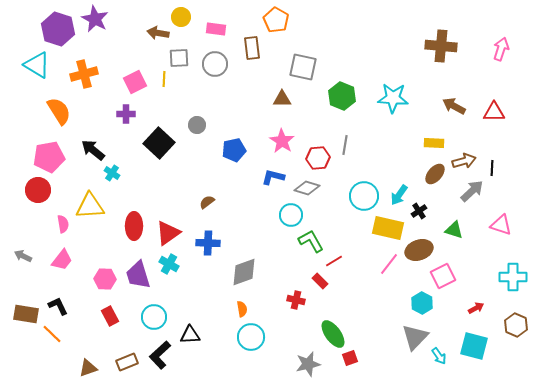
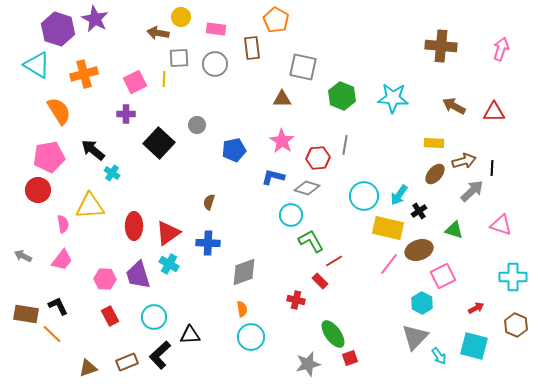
brown semicircle at (207, 202): moved 2 px right; rotated 35 degrees counterclockwise
